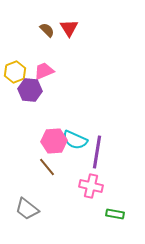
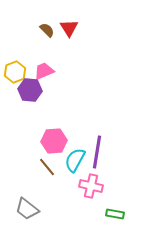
cyan semicircle: moved 20 px down; rotated 95 degrees clockwise
